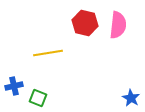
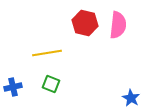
yellow line: moved 1 px left
blue cross: moved 1 px left, 1 px down
green square: moved 13 px right, 14 px up
